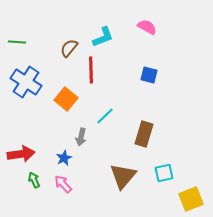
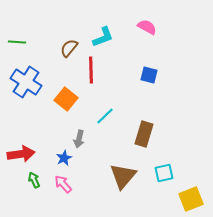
gray arrow: moved 2 px left, 2 px down
